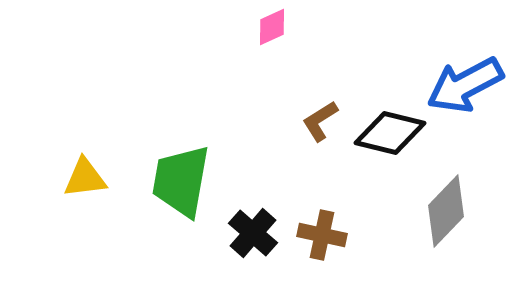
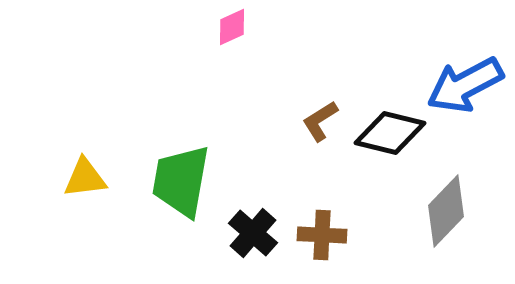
pink diamond: moved 40 px left
brown cross: rotated 9 degrees counterclockwise
